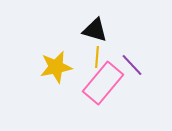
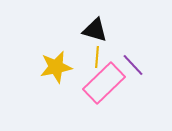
purple line: moved 1 px right
pink rectangle: moved 1 px right; rotated 6 degrees clockwise
